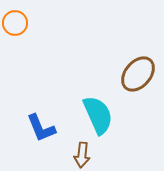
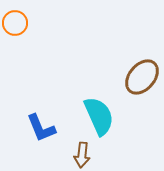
brown ellipse: moved 4 px right, 3 px down
cyan semicircle: moved 1 px right, 1 px down
